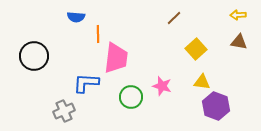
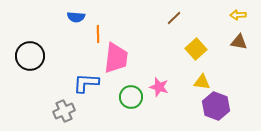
black circle: moved 4 px left
pink star: moved 3 px left, 1 px down
